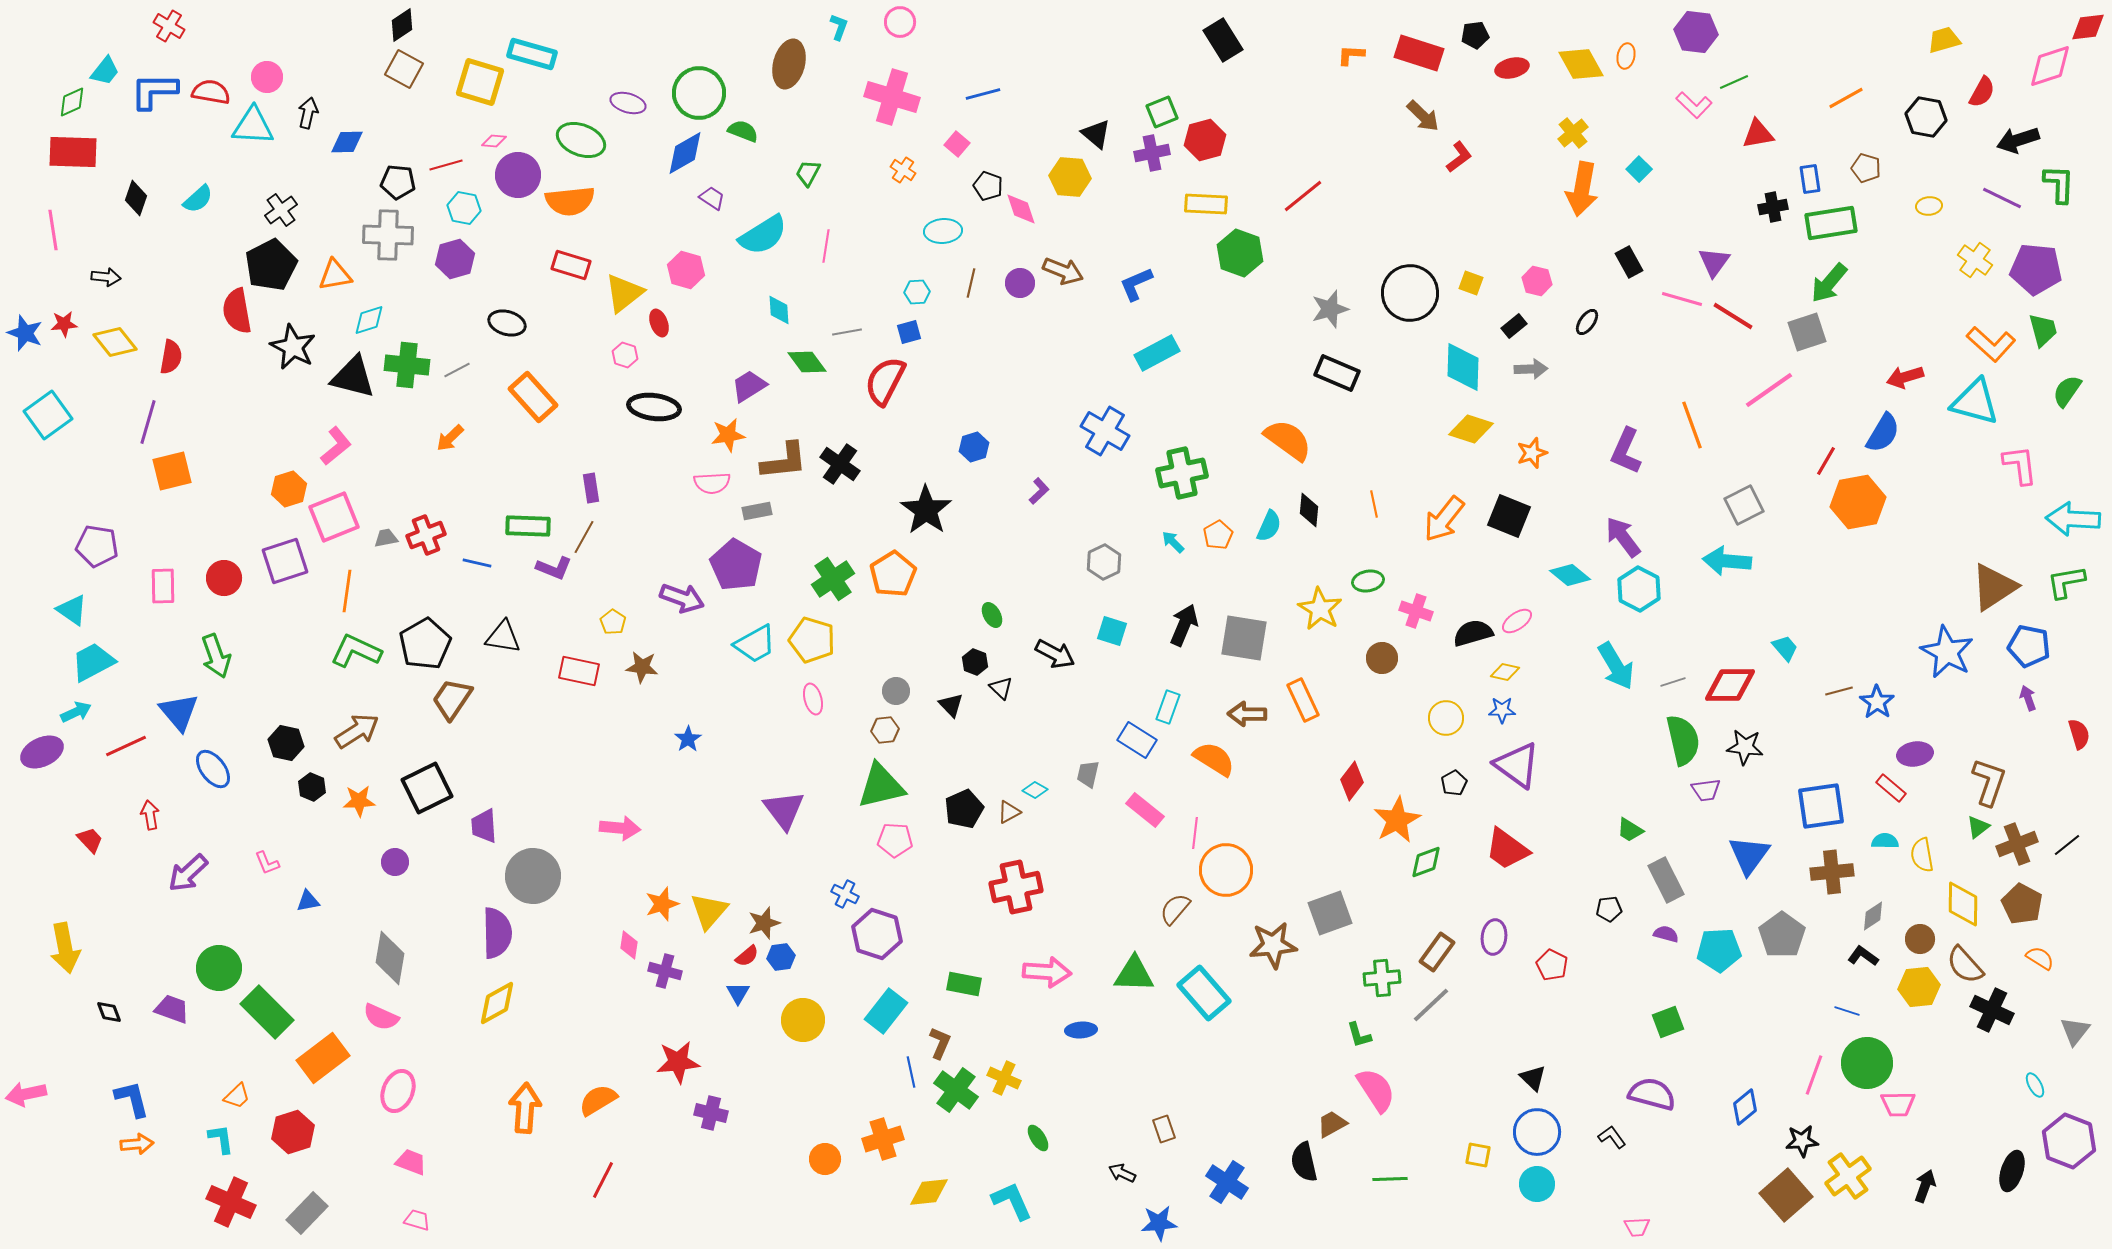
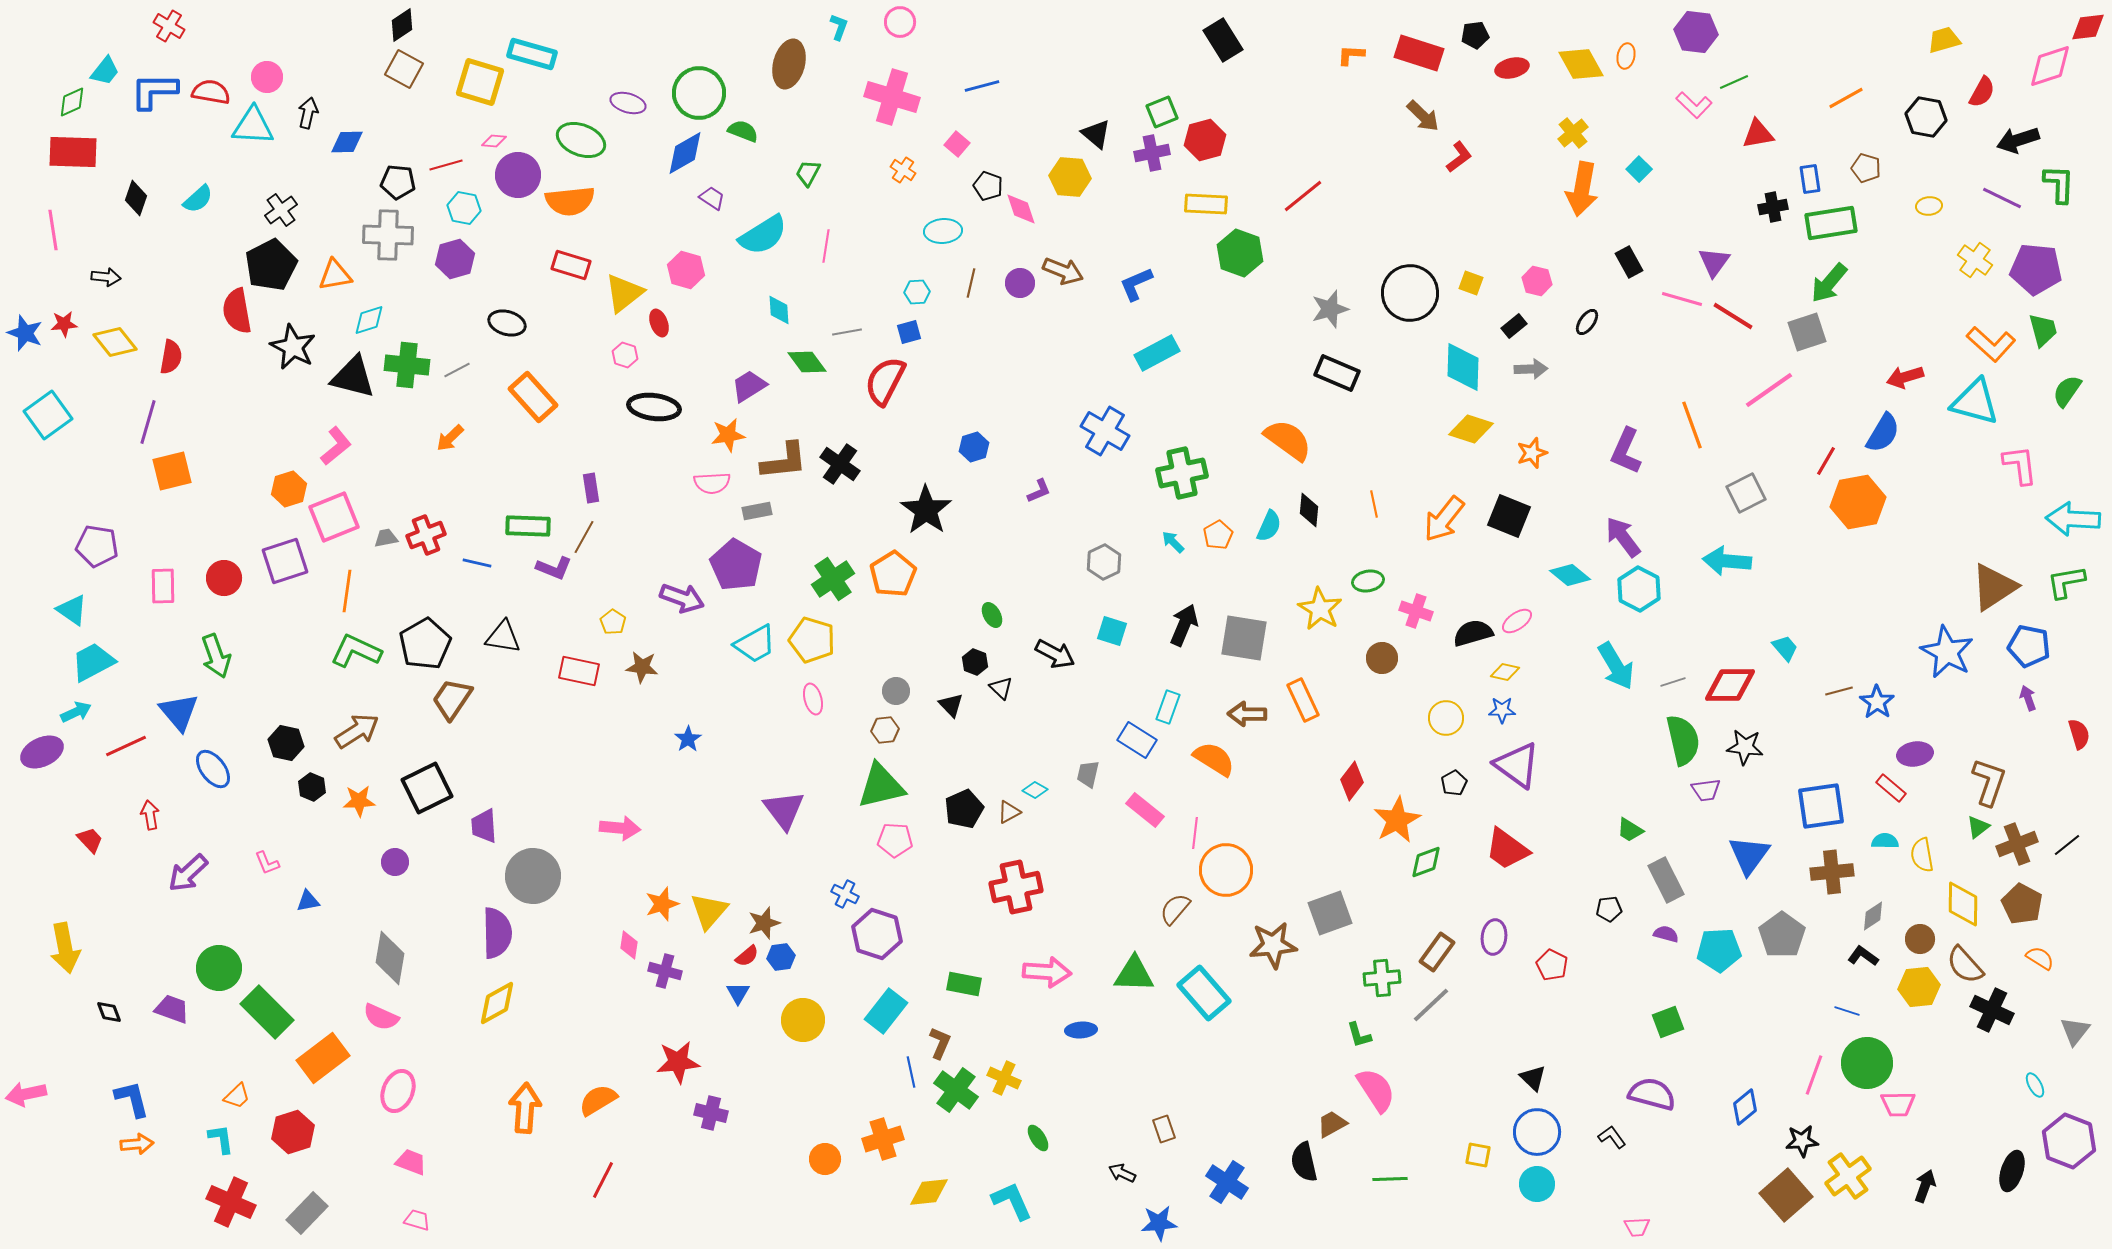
blue line at (983, 94): moved 1 px left, 8 px up
purple L-shape at (1039, 491): rotated 20 degrees clockwise
gray square at (1744, 505): moved 2 px right, 12 px up
